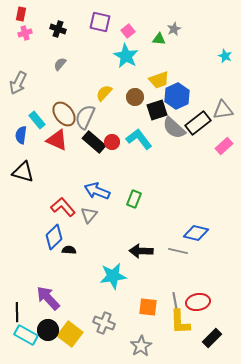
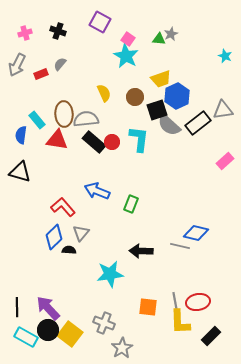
red rectangle at (21, 14): moved 20 px right, 60 px down; rotated 56 degrees clockwise
purple square at (100, 22): rotated 15 degrees clockwise
black cross at (58, 29): moved 2 px down
gray star at (174, 29): moved 3 px left, 5 px down
pink square at (128, 31): moved 8 px down; rotated 16 degrees counterclockwise
yellow trapezoid at (159, 80): moved 2 px right, 1 px up
gray arrow at (18, 83): moved 1 px left, 18 px up
yellow semicircle at (104, 93): rotated 114 degrees clockwise
brown ellipse at (64, 114): rotated 35 degrees clockwise
gray semicircle at (85, 117): moved 1 px right, 2 px down; rotated 60 degrees clockwise
gray semicircle at (174, 128): moved 5 px left, 3 px up
cyan L-shape at (139, 139): rotated 44 degrees clockwise
red triangle at (57, 140): rotated 15 degrees counterclockwise
pink rectangle at (224, 146): moved 1 px right, 15 px down
black triangle at (23, 172): moved 3 px left
green rectangle at (134, 199): moved 3 px left, 5 px down
gray triangle at (89, 215): moved 8 px left, 18 px down
gray line at (178, 251): moved 2 px right, 5 px up
cyan star at (113, 276): moved 3 px left, 2 px up
purple arrow at (48, 298): moved 10 px down
black line at (17, 312): moved 5 px up
cyan rectangle at (26, 335): moved 2 px down
black rectangle at (212, 338): moved 1 px left, 2 px up
gray star at (141, 346): moved 19 px left, 2 px down
